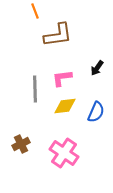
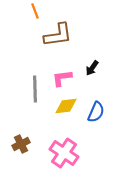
black arrow: moved 5 px left
yellow diamond: moved 1 px right
